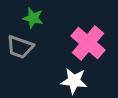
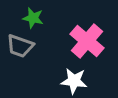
pink cross: moved 1 px left, 2 px up
gray trapezoid: moved 1 px up
